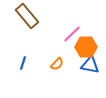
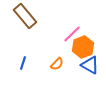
brown rectangle: moved 2 px left
orange hexagon: moved 3 px left; rotated 20 degrees counterclockwise
blue triangle: rotated 18 degrees clockwise
